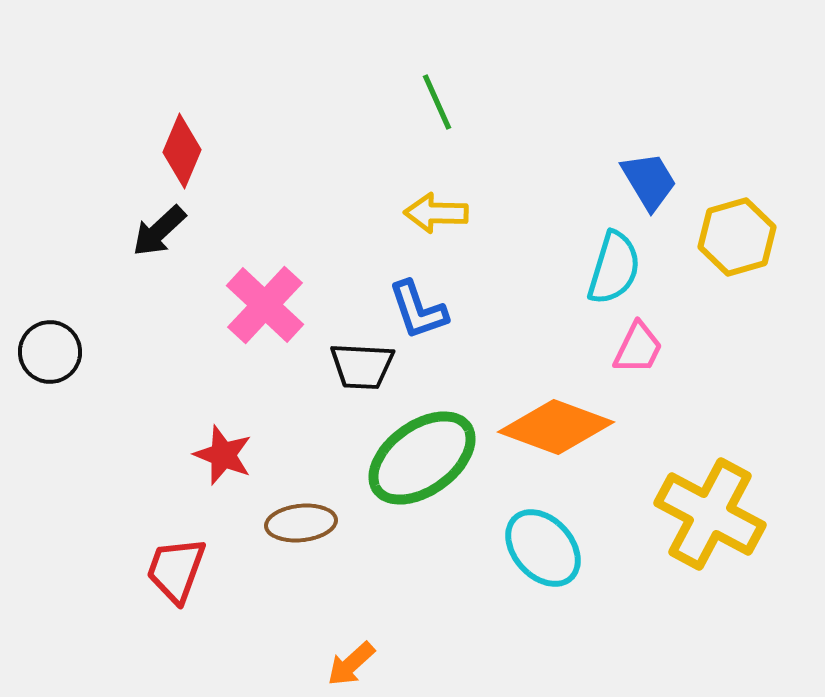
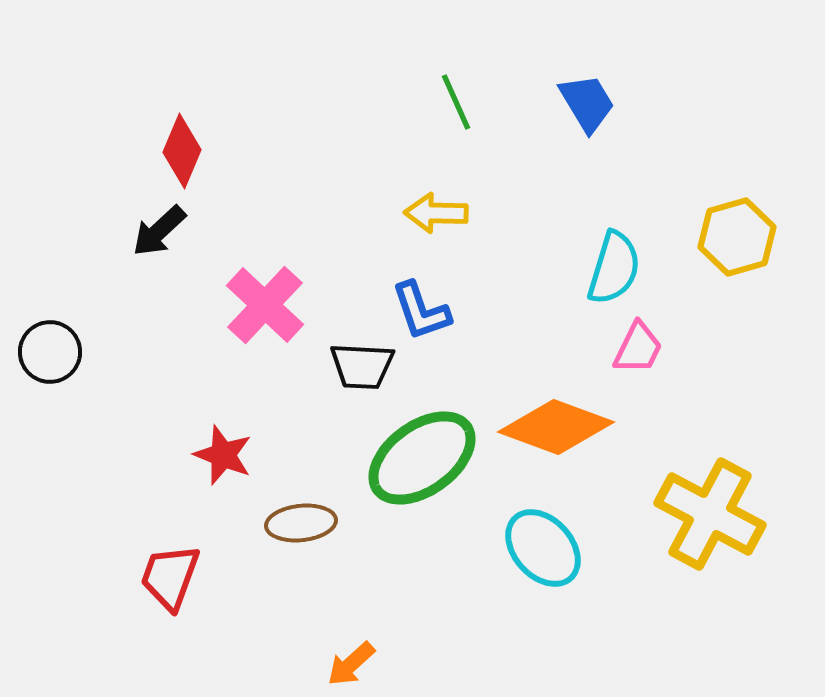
green line: moved 19 px right
blue trapezoid: moved 62 px left, 78 px up
blue L-shape: moved 3 px right, 1 px down
red trapezoid: moved 6 px left, 7 px down
